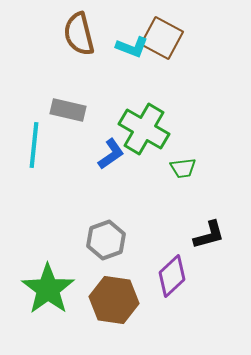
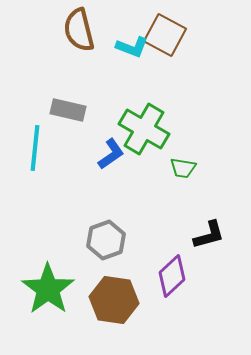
brown semicircle: moved 4 px up
brown square: moved 3 px right, 3 px up
cyan line: moved 1 px right, 3 px down
green trapezoid: rotated 16 degrees clockwise
